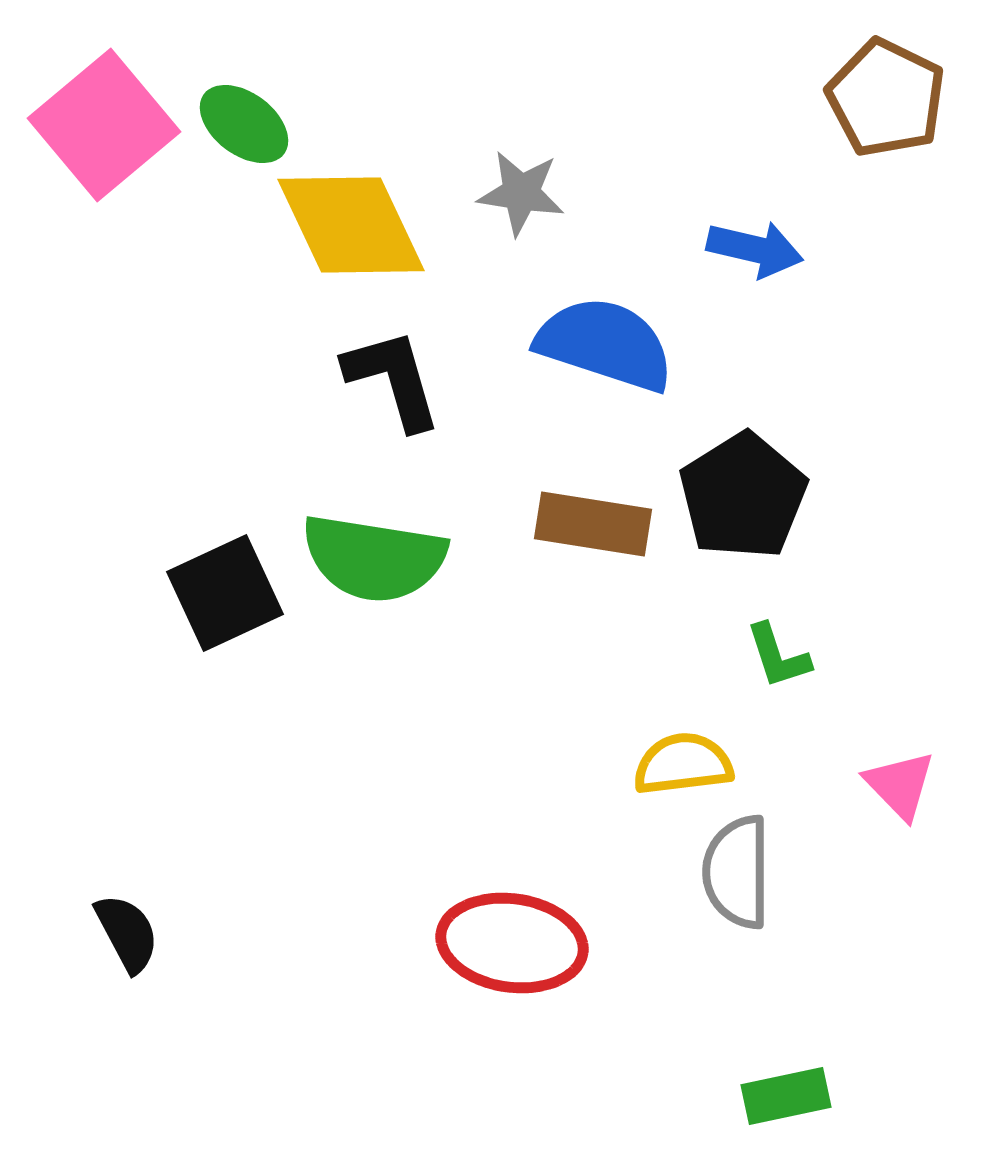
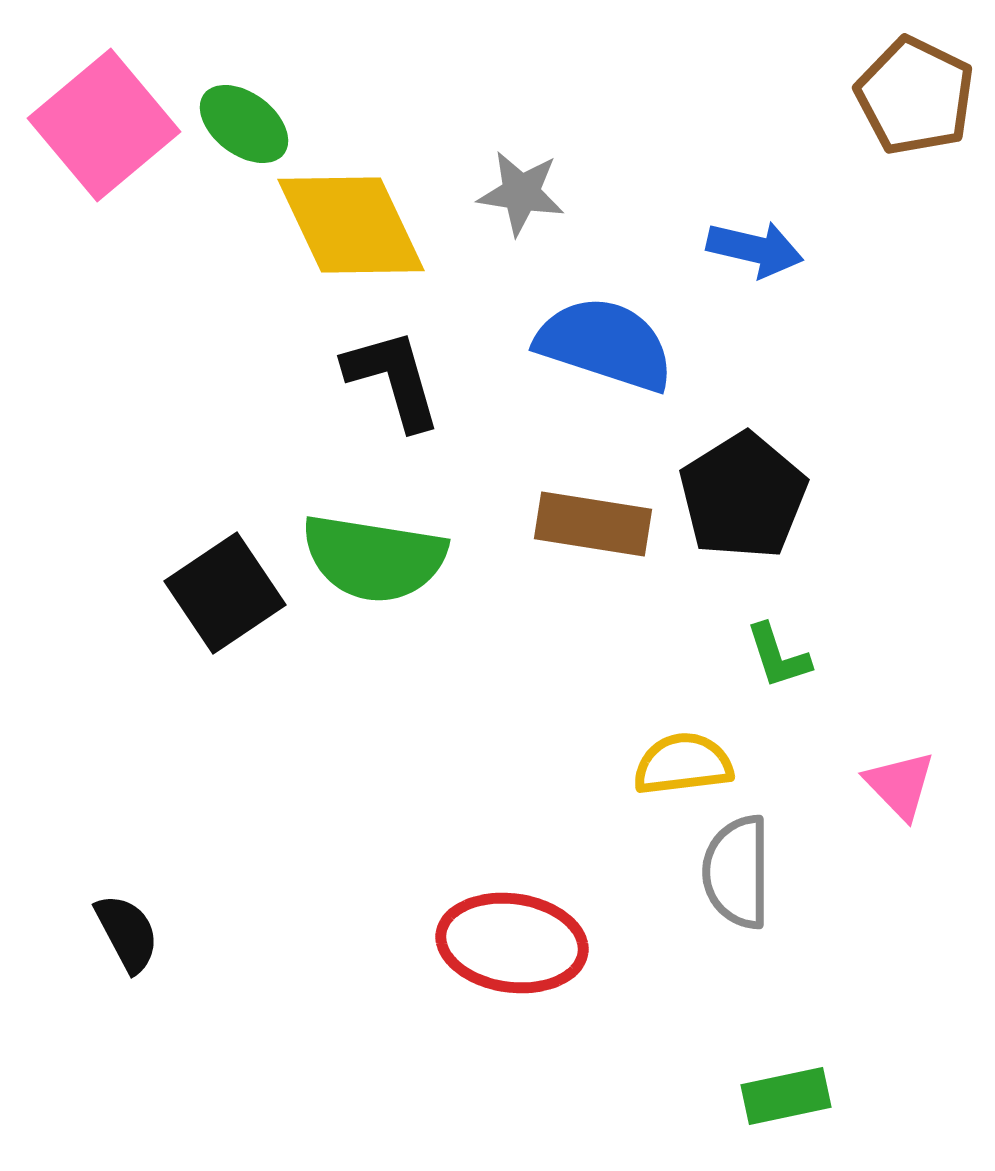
brown pentagon: moved 29 px right, 2 px up
black square: rotated 9 degrees counterclockwise
